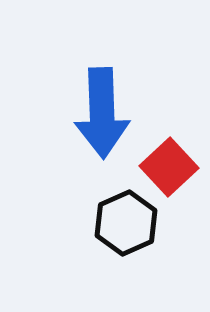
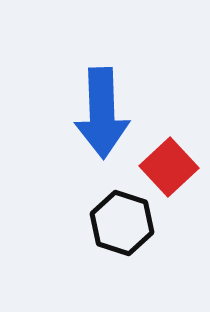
black hexagon: moved 4 px left; rotated 18 degrees counterclockwise
